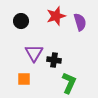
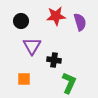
red star: rotated 12 degrees clockwise
purple triangle: moved 2 px left, 7 px up
